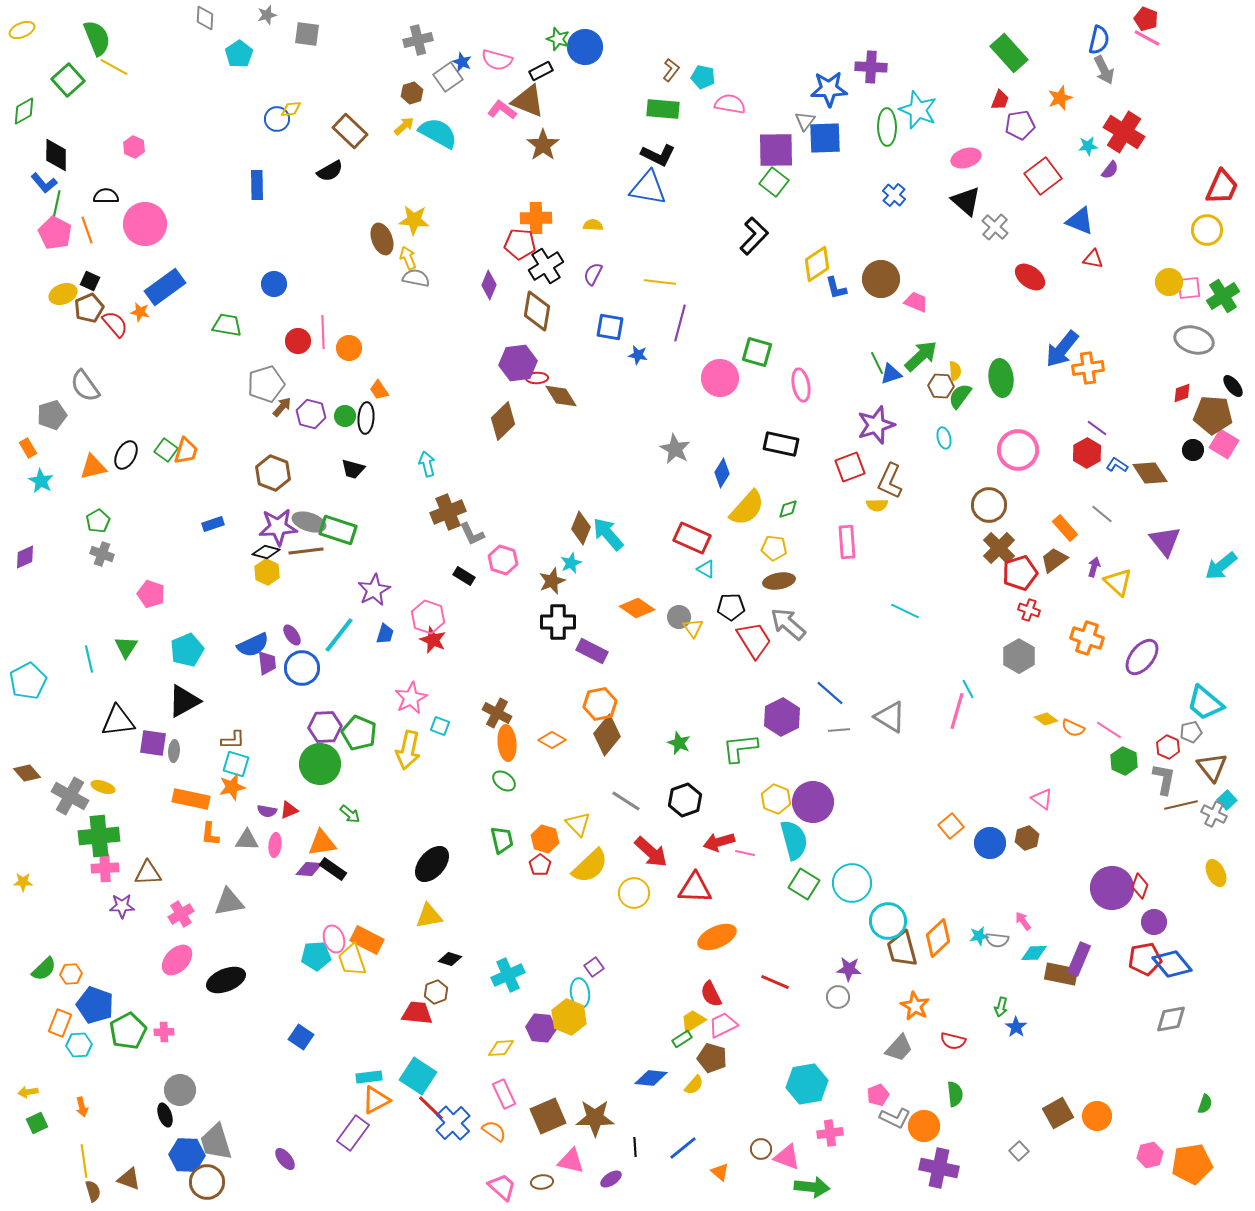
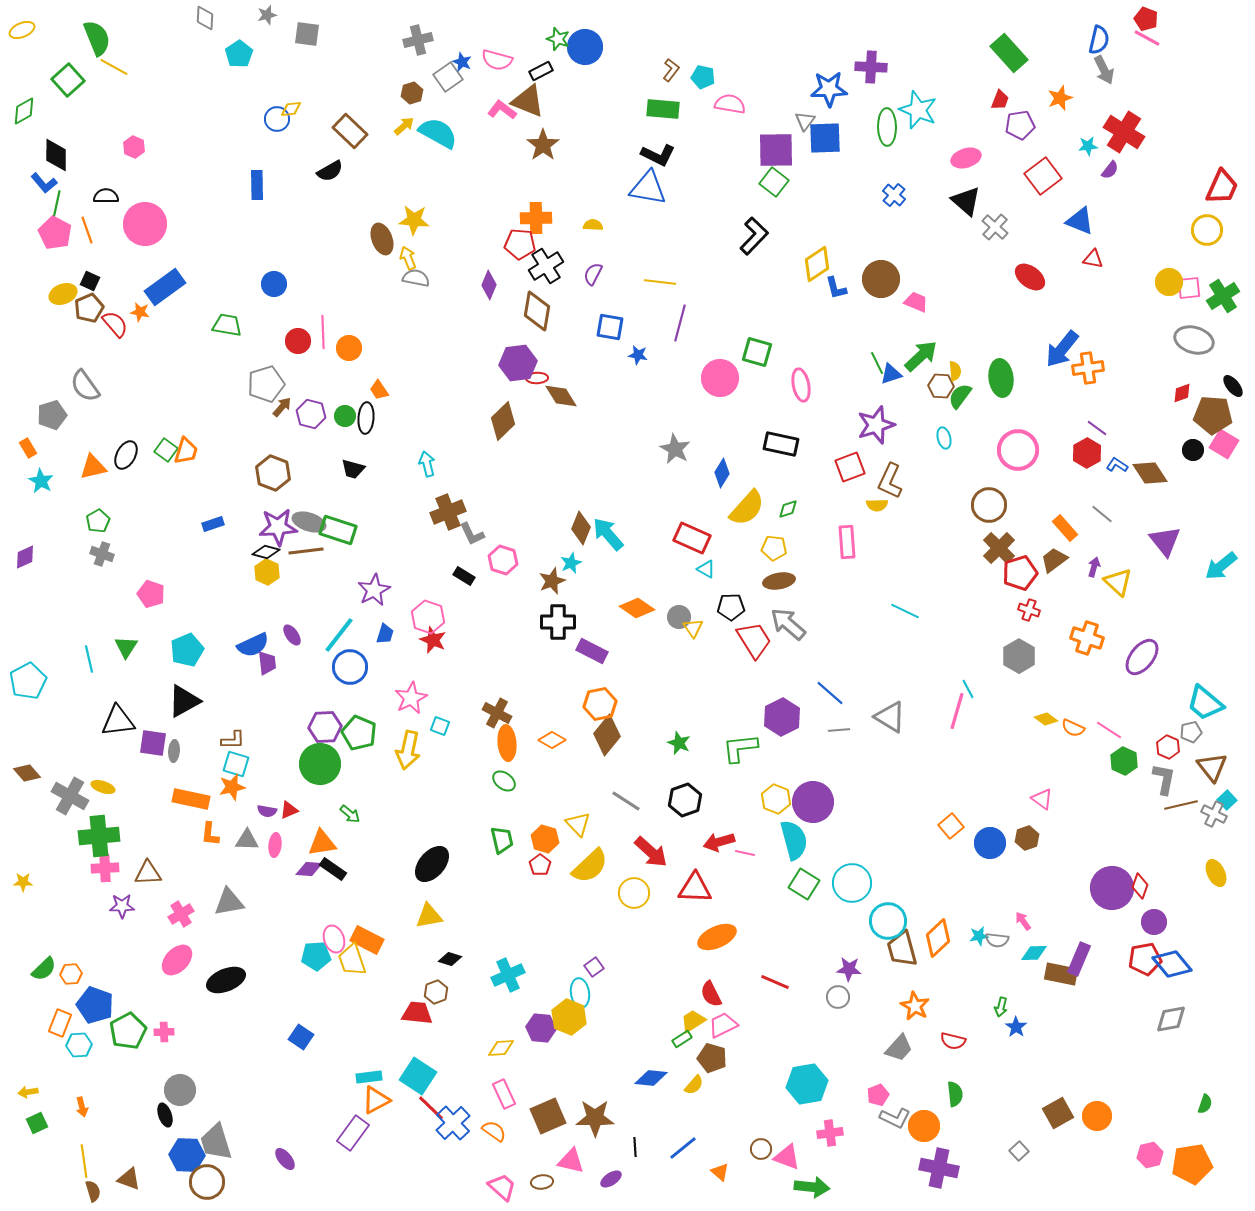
blue circle at (302, 668): moved 48 px right, 1 px up
